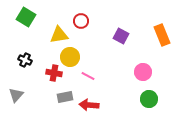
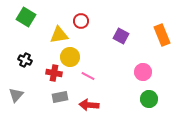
gray rectangle: moved 5 px left
